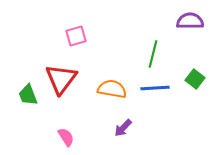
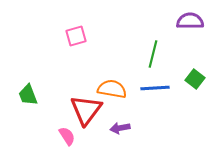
red triangle: moved 25 px right, 31 px down
purple arrow: moved 3 px left; rotated 36 degrees clockwise
pink semicircle: moved 1 px right, 1 px up
